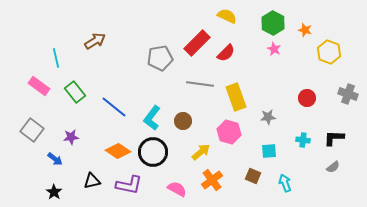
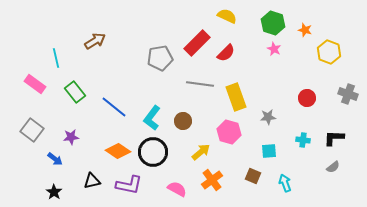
green hexagon: rotated 10 degrees counterclockwise
pink rectangle: moved 4 px left, 2 px up
